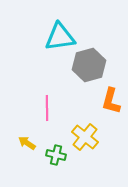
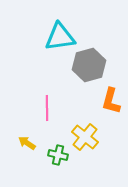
green cross: moved 2 px right
